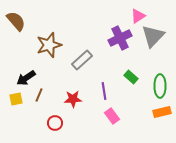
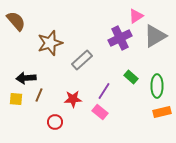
pink triangle: moved 2 px left
gray triangle: moved 2 px right; rotated 15 degrees clockwise
brown star: moved 1 px right, 2 px up
black arrow: rotated 30 degrees clockwise
green ellipse: moved 3 px left
purple line: rotated 42 degrees clockwise
yellow square: rotated 16 degrees clockwise
pink rectangle: moved 12 px left, 4 px up; rotated 14 degrees counterclockwise
red circle: moved 1 px up
